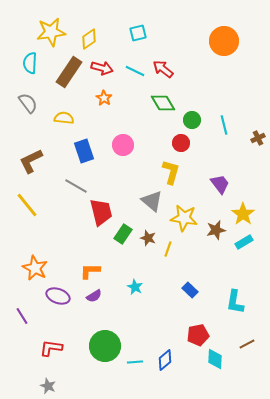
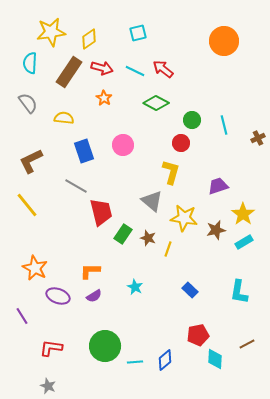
green diamond at (163, 103): moved 7 px left; rotated 30 degrees counterclockwise
purple trapezoid at (220, 184): moved 2 px left, 2 px down; rotated 70 degrees counterclockwise
cyan L-shape at (235, 302): moved 4 px right, 10 px up
